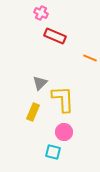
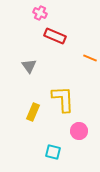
pink cross: moved 1 px left
gray triangle: moved 11 px left, 17 px up; rotated 21 degrees counterclockwise
pink circle: moved 15 px right, 1 px up
